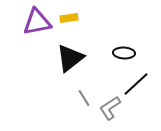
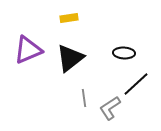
purple triangle: moved 9 px left, 28 px down; rotated 12 degrees counterclockwise
gray line: rotated 24 degrees clockwise
